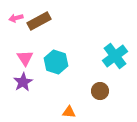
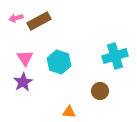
cyan cross: rotated 20 degrees clockwise
cyan hexagon: moved 3 px right
